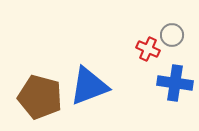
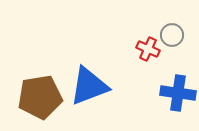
blue cross: moved 3 px right, 10 px down
brown pentagon: rotated 24 degrees counterclockwise
